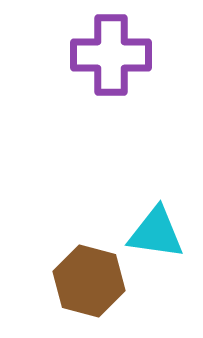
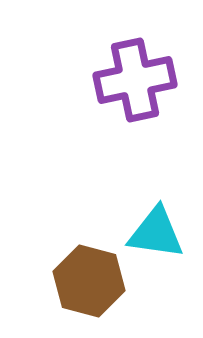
purple cross: moved 24 px right, 25 px down; rotated 12 degrees counterclockwise
